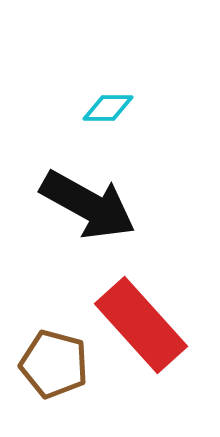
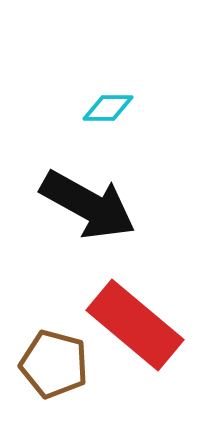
red rectangle: moved 6 px left; rotated 8 degrees counterclockwise
